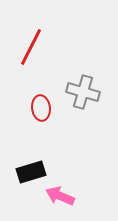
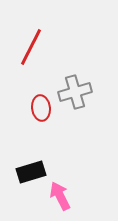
gray cross: moved 8 px left; rotated 32 degrees counterclockwise
pink arrow: rotated 40 degrees clockwise
